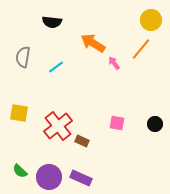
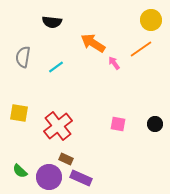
orange line: rotated 15 degrees clockwise
pink square: moved 1 px right, 1 px down
brown rectangle: moved 16 px left, 18 px down
